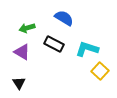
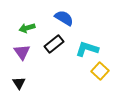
black rectangle: rotated 66 degrees counterclockwise
purple triangle: rotated 24 degrees clockwise
